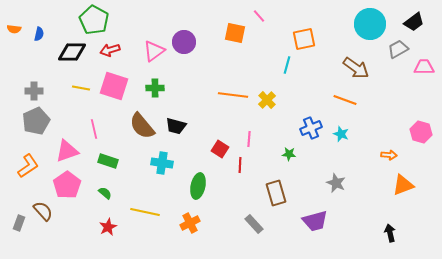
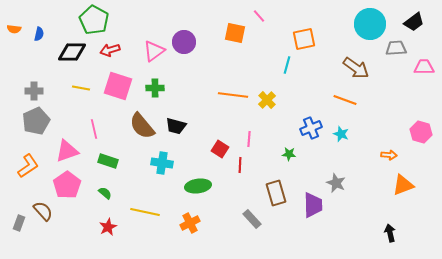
gray trapezoid at (398, 49): moved 2 px left, 1 px up; rotated 25 degrees clockwise
pink square at (114, 86): moved 4 px right
green ellipse at (198, 186): rotated 70 degrees clockwise
purple trapezoid at (315, 221): moved 2 px left, 16 px up; rotated 76 degrees counterclockwise
gray rectangle at (254, 224): moved 2 px left, 5 px up
